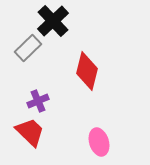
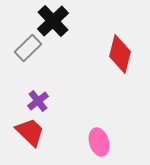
red diamond: moved 33 px right, 17 px up
purple cross: rotated 15 degrees counterclockwise
